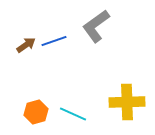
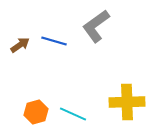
blue line: rotated 35 degrees clockwise
brown arrow: moved 6 px left
